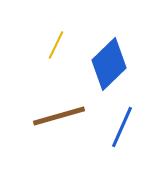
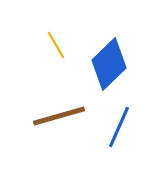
yellow line: rotated 56 degrees counterclockwise
blue line: moved 3 px left
